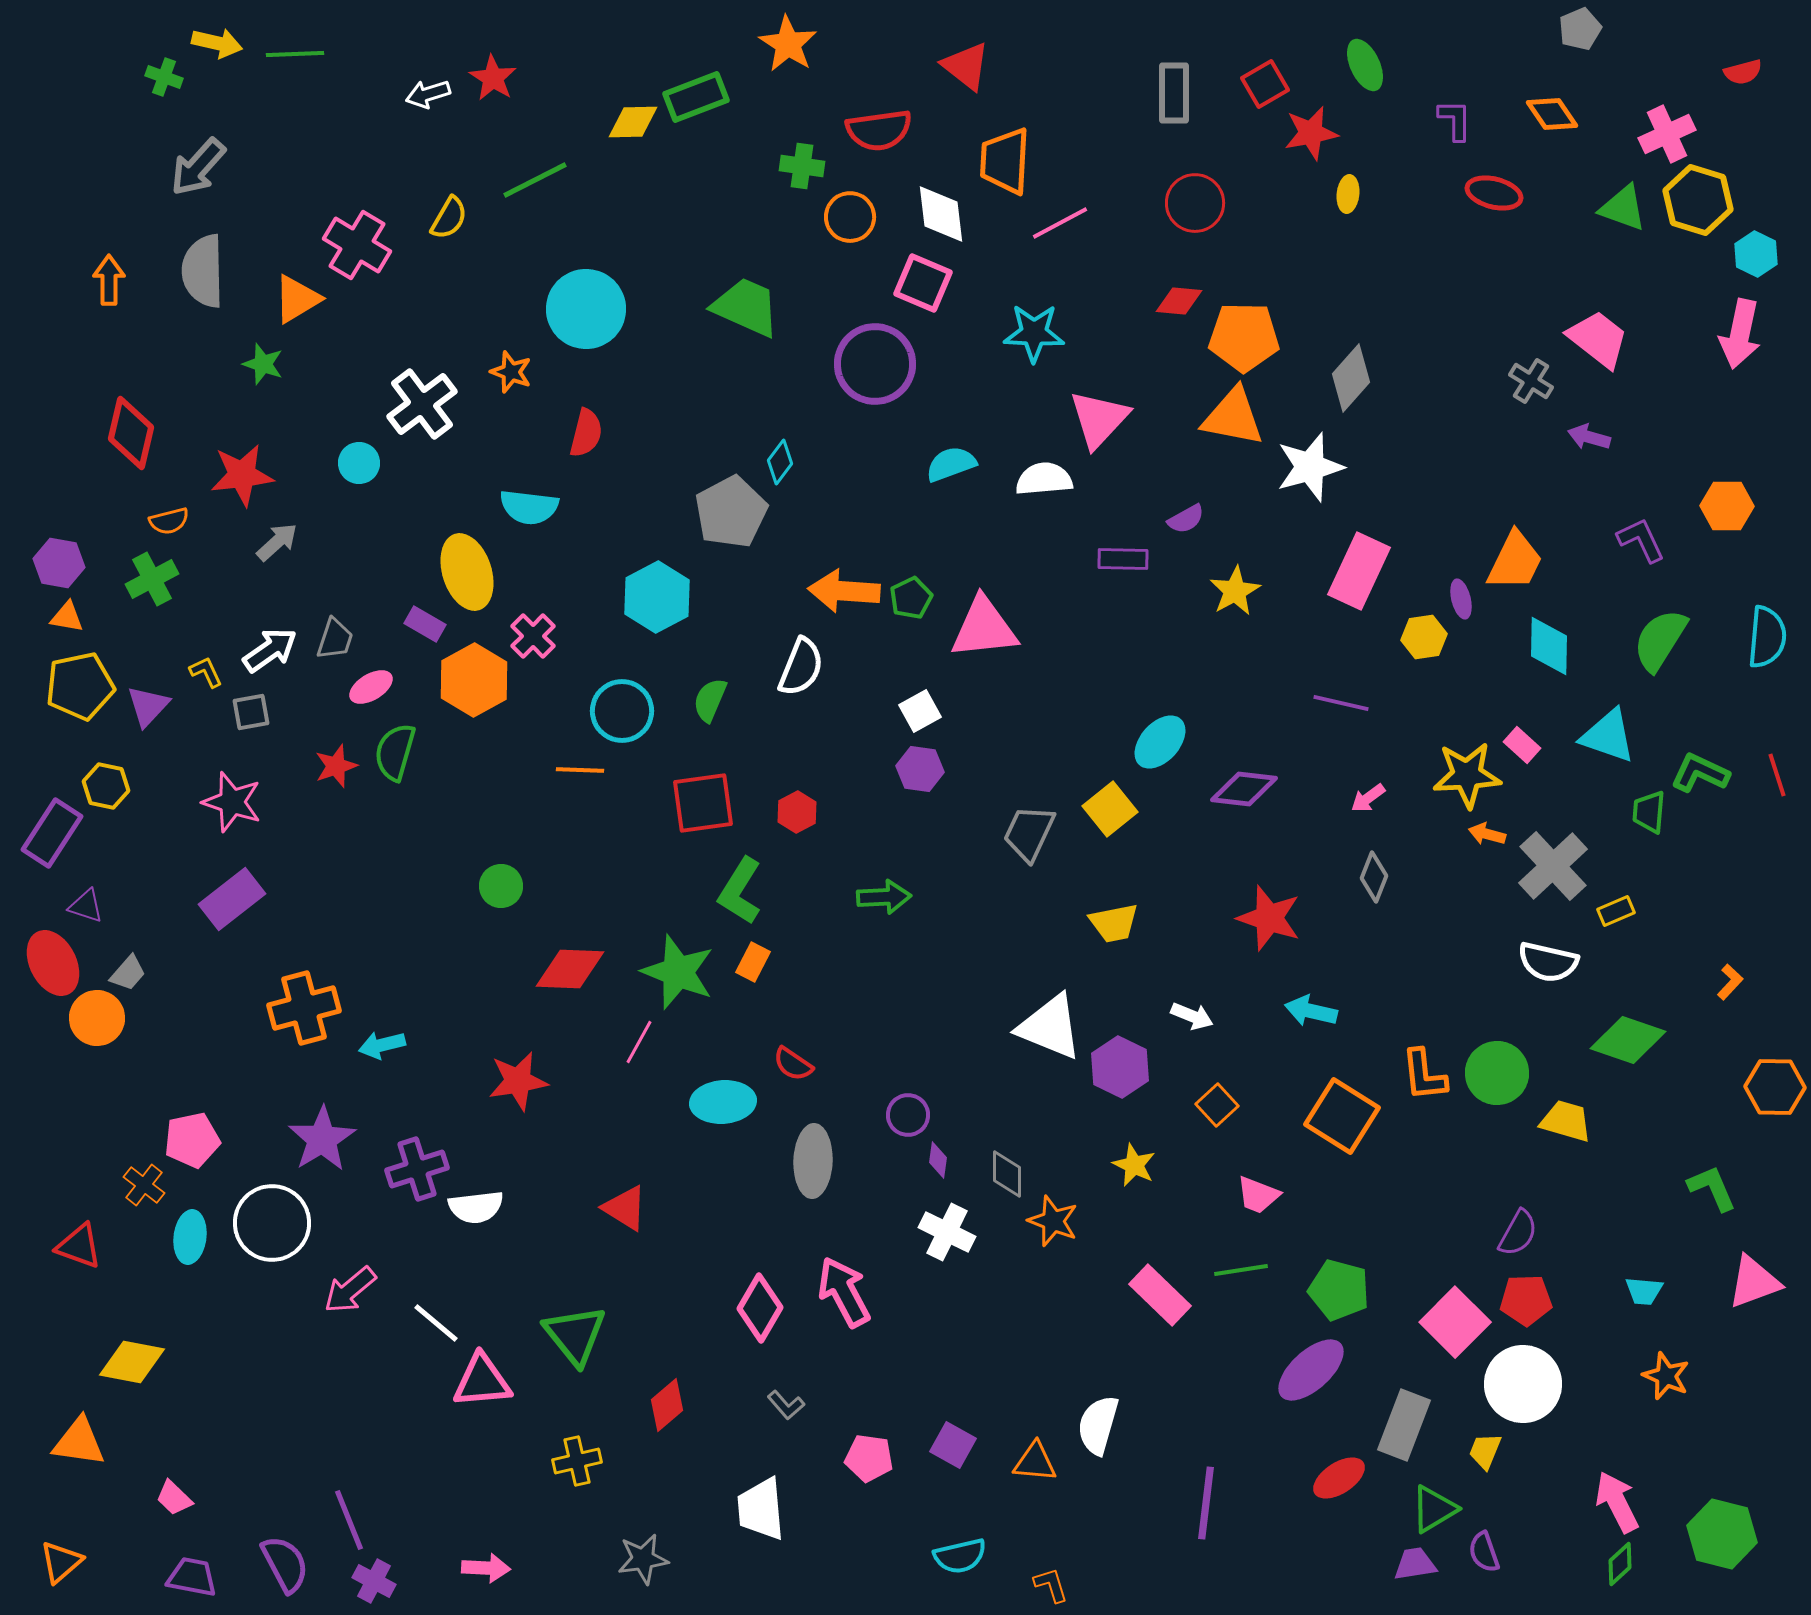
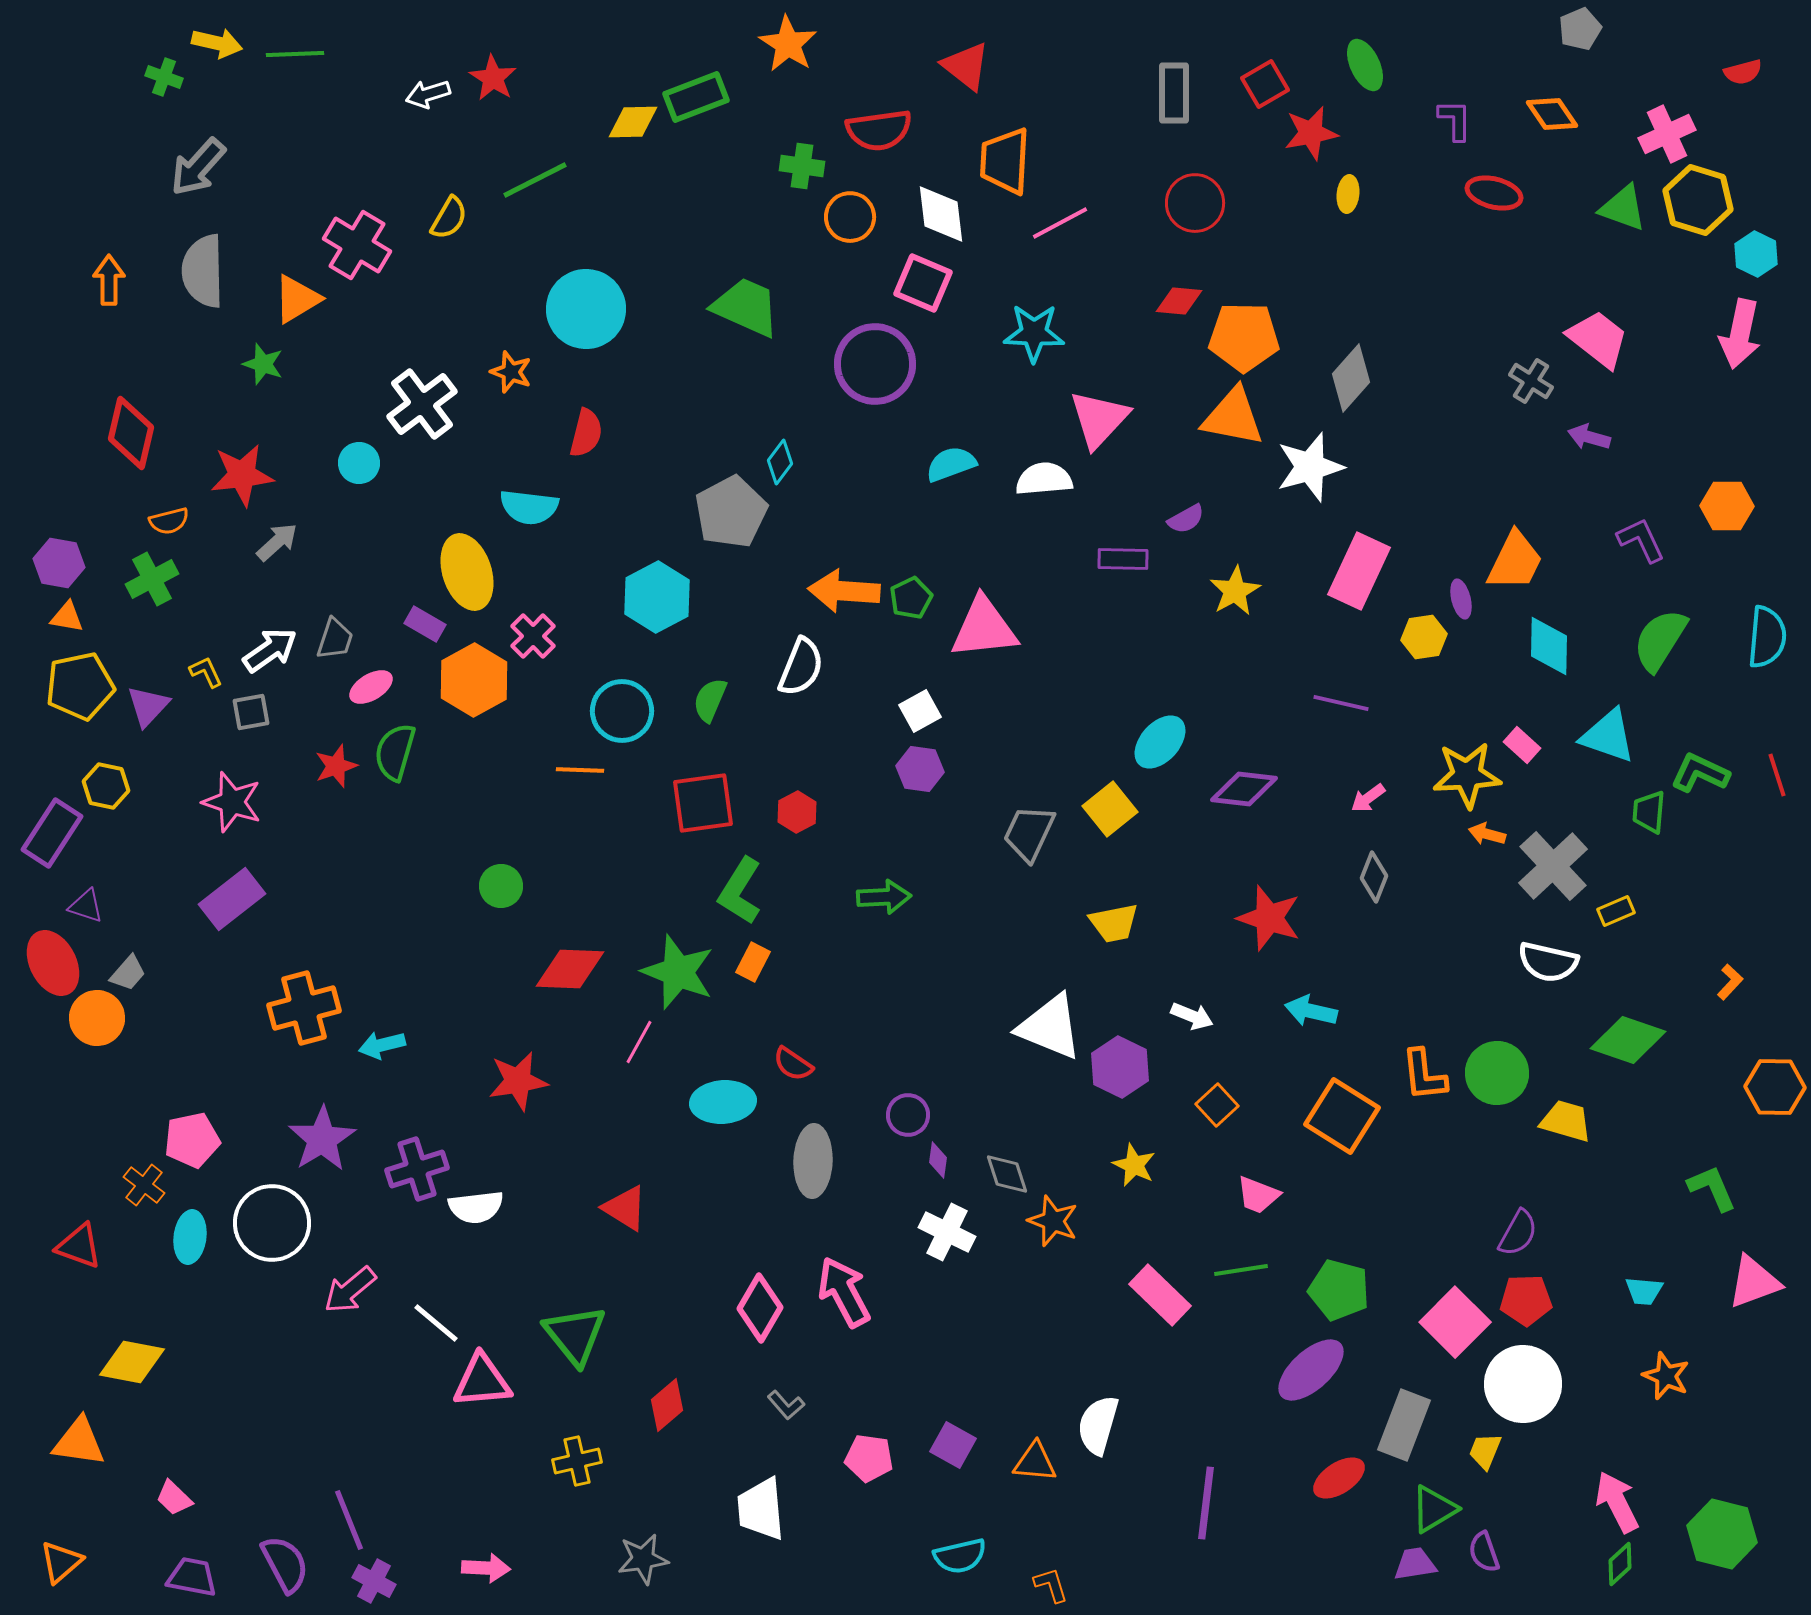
gray diamond at (1007, 1174): rotated 18 degrees counterclockwise
